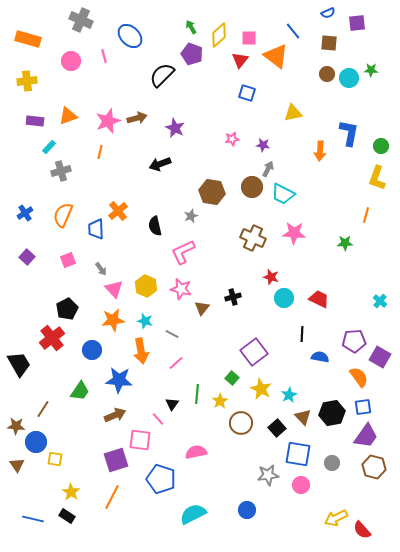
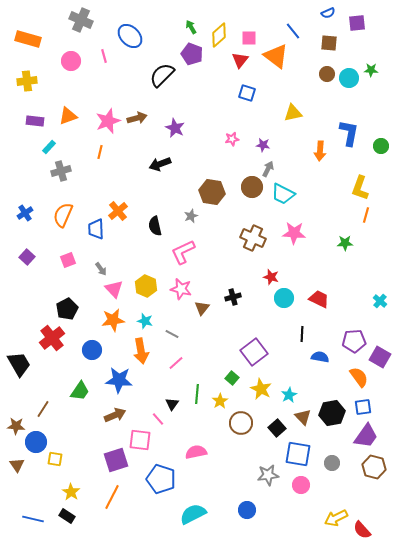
yellow L-shape at (377, 178): moved 17 px left, 10 px down
